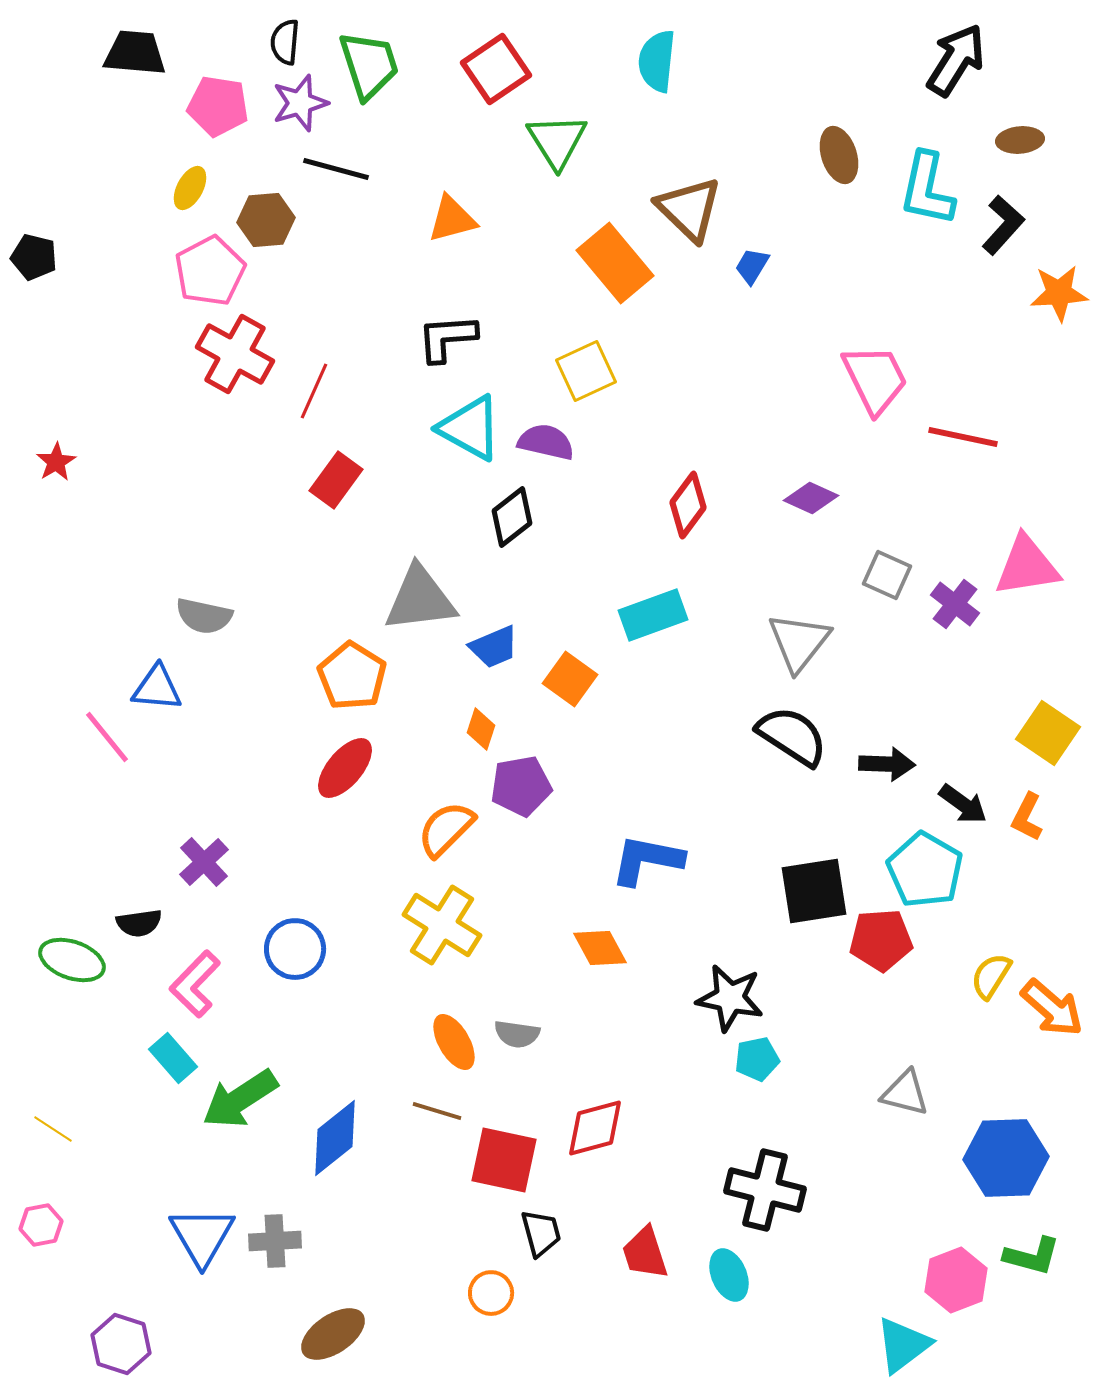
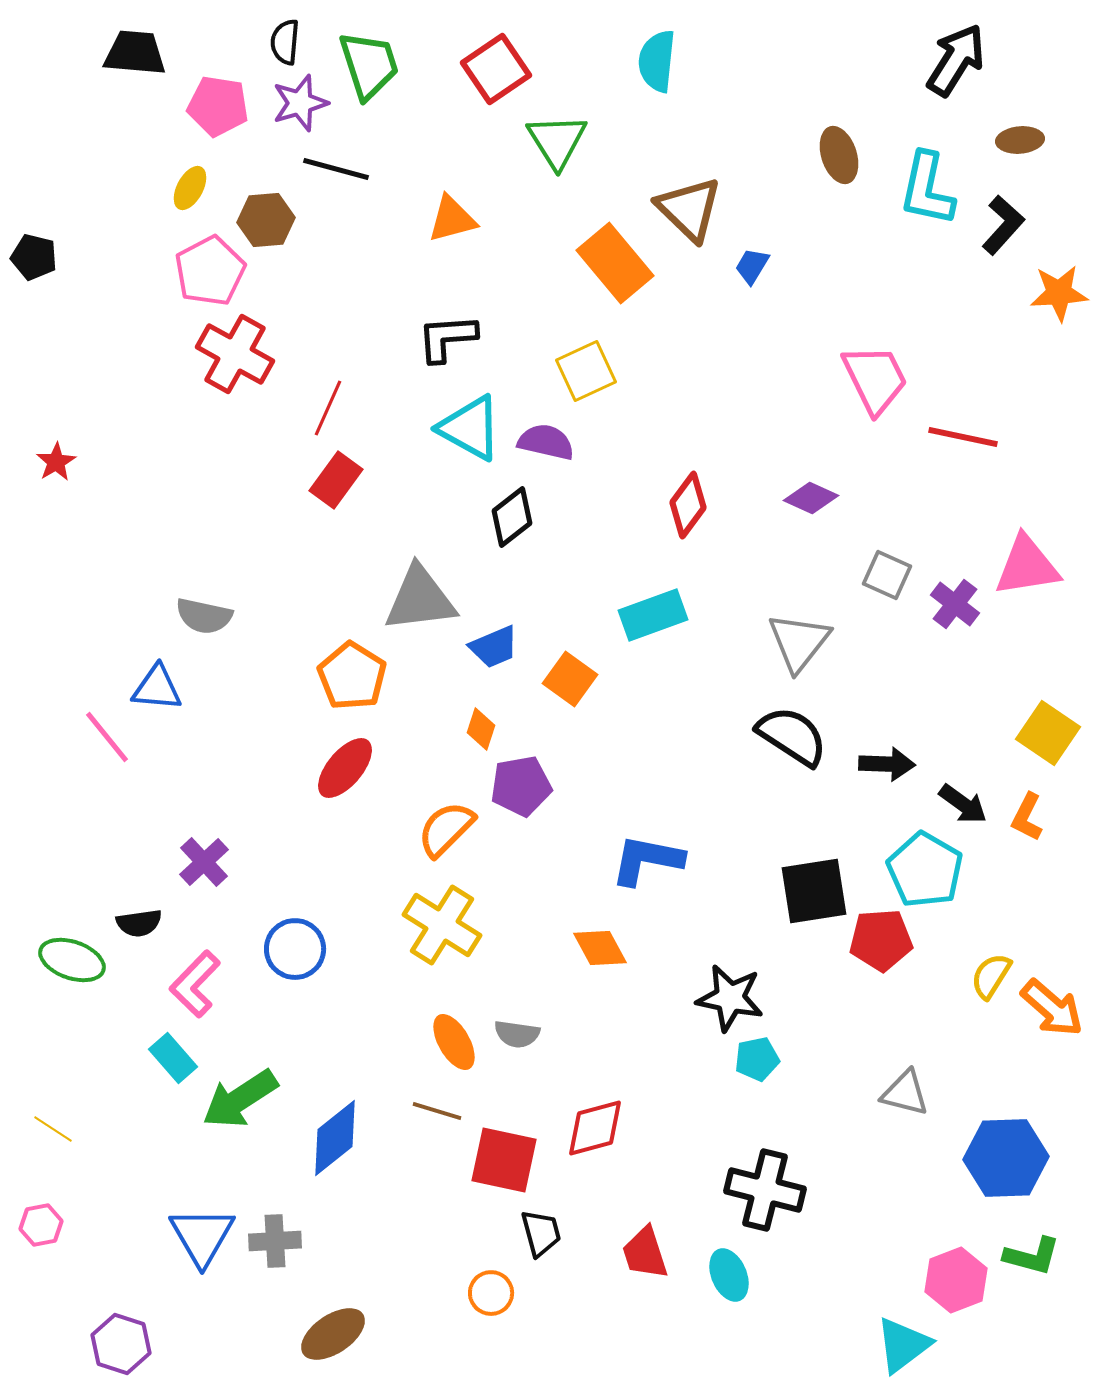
red line at (314, 391): moved 14 px right, 17 px down
